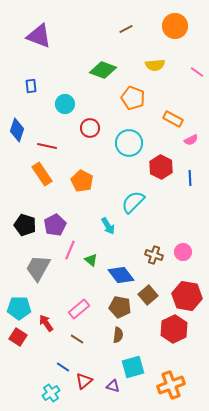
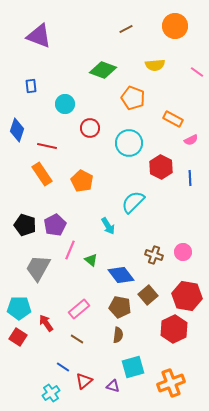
orange cross at (171, 385): moved 2 px up
